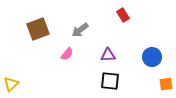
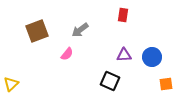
red rectangle: rotated 40 degrees clockwise
brown square: moved 1 px left, 2 px down
purple triangle: moved 16 px right
black square: rotated 18 degrees clockwise
